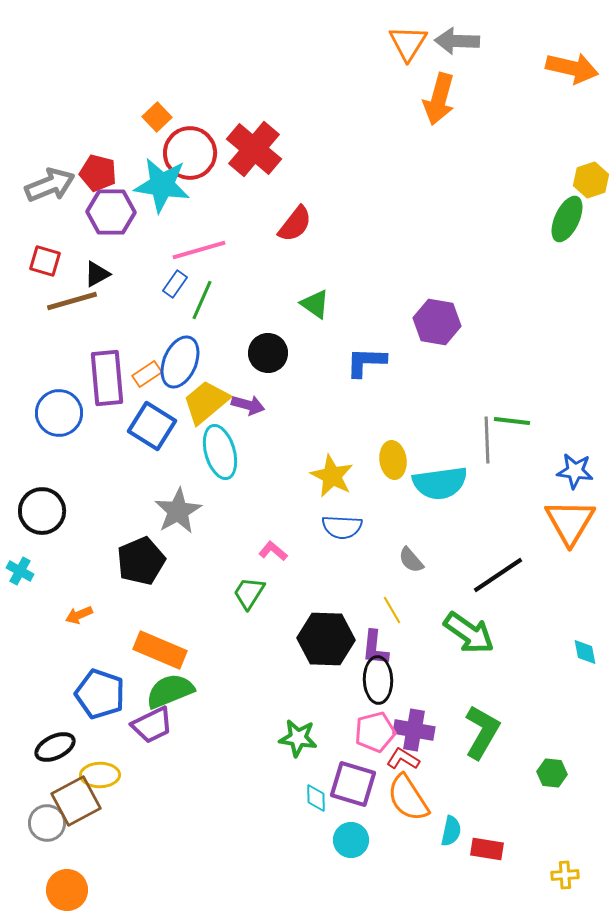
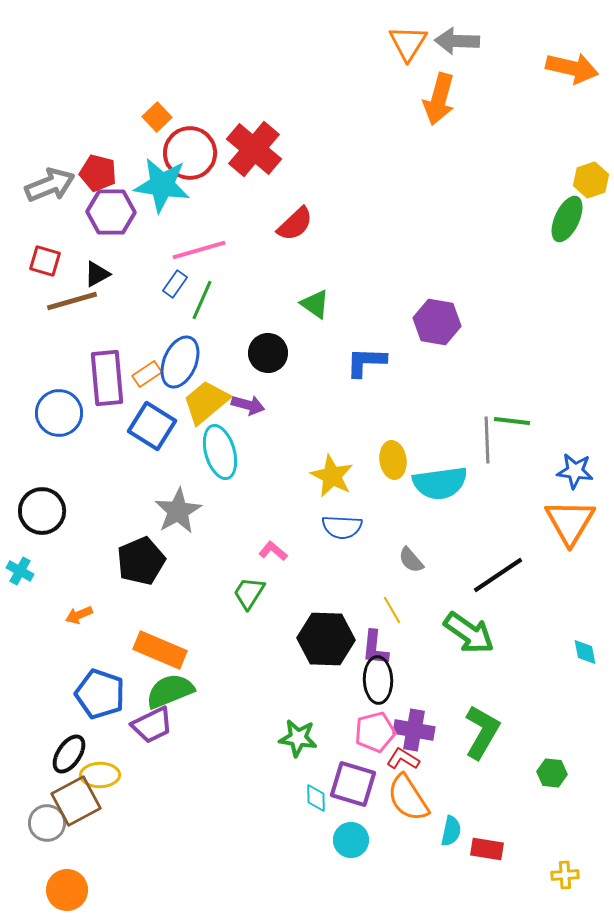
red semicircle at (295, 224): rotated 9 degrees clockwise
black ellipse at (55, 747): moved 14 px right, 7 px down; rotated 30 degrees counterclockwise
